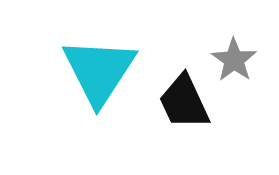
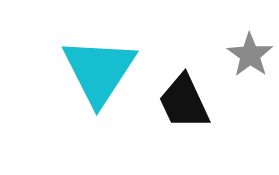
gray star: moved 16 px right, 5 px up
